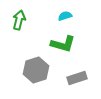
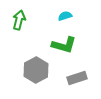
green L-shape: moved 1 px right, 1 px down
gray hexagon: rotated 10 degrees counterclockwise
